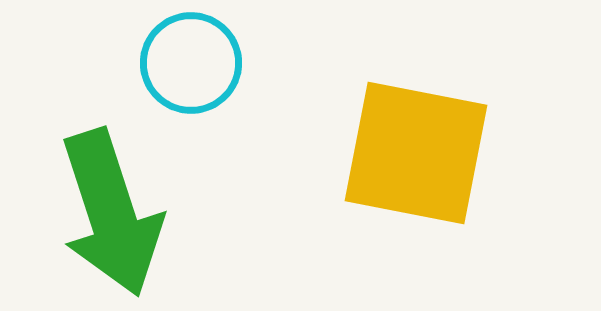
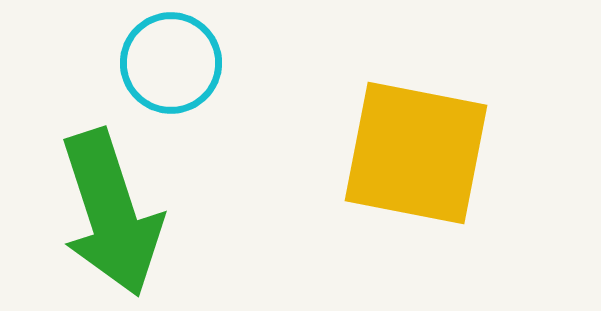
cyan circle: moved 20 px left
